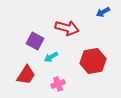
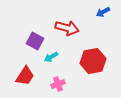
red trapezoid: moved 1 px left, 1 px down
